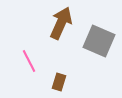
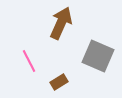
gray square: moved 1 px left, 15 px down
brown rectangle: rotated 42 degrees clockwise
